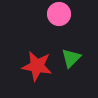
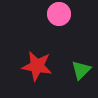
green triangle: moved 10 px right, 12 px down
